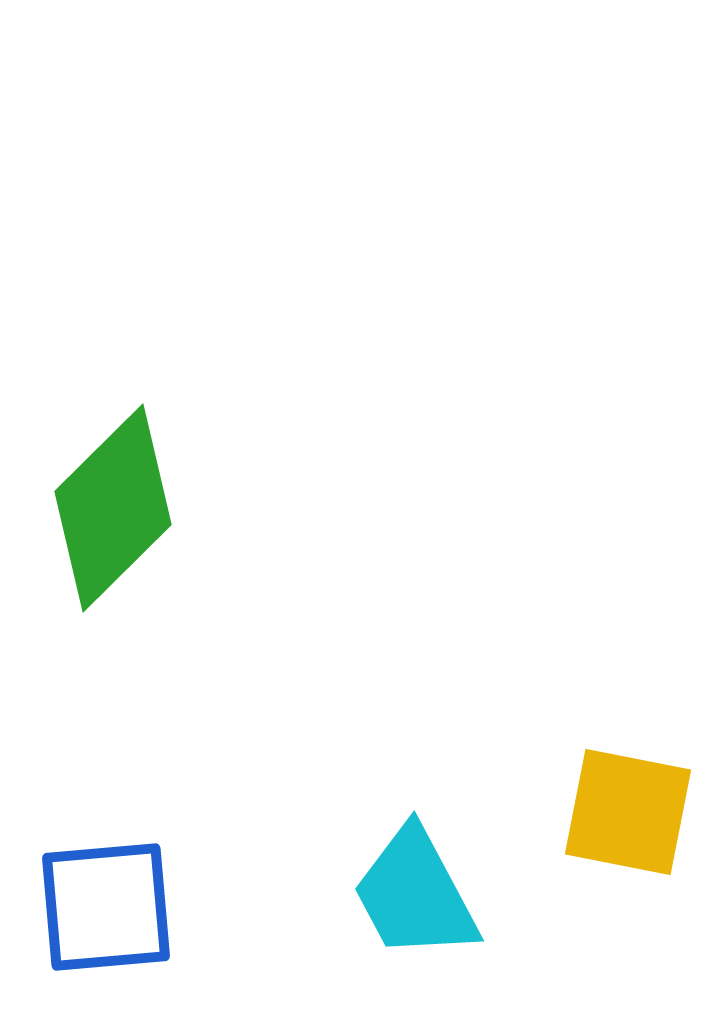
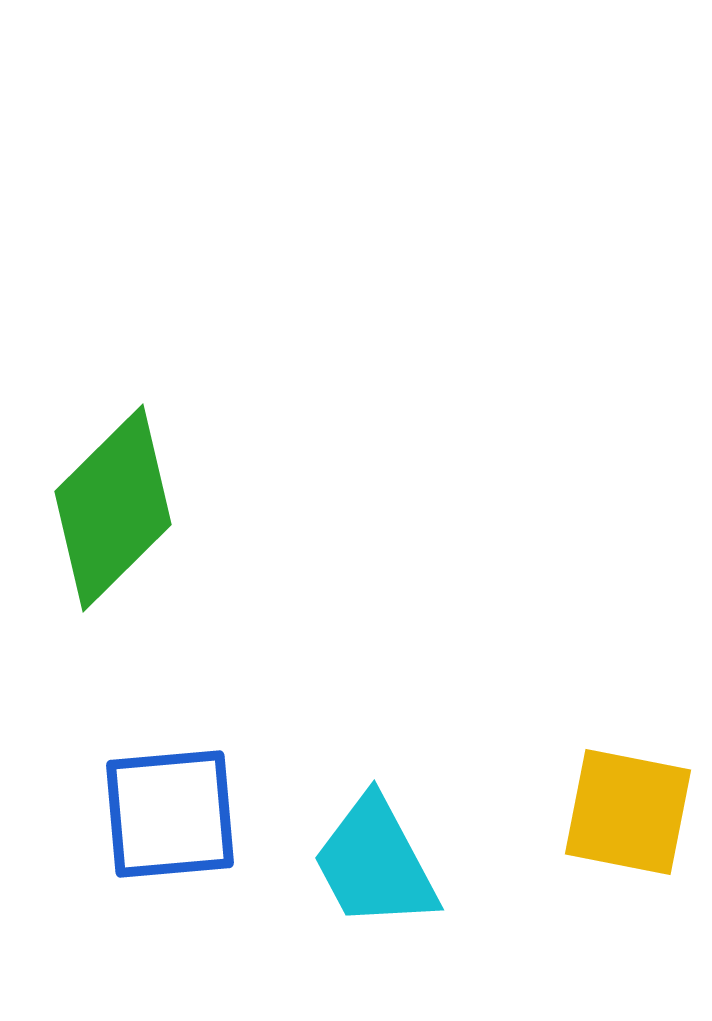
cyan trapezoid: moved 40 px left, 31 px up
blue square: moved 64 px right, 93 px up
